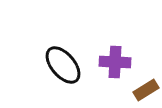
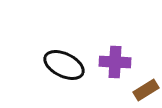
black ellipse: moved 1 px right; rotated 24 degrees counterclockwise
